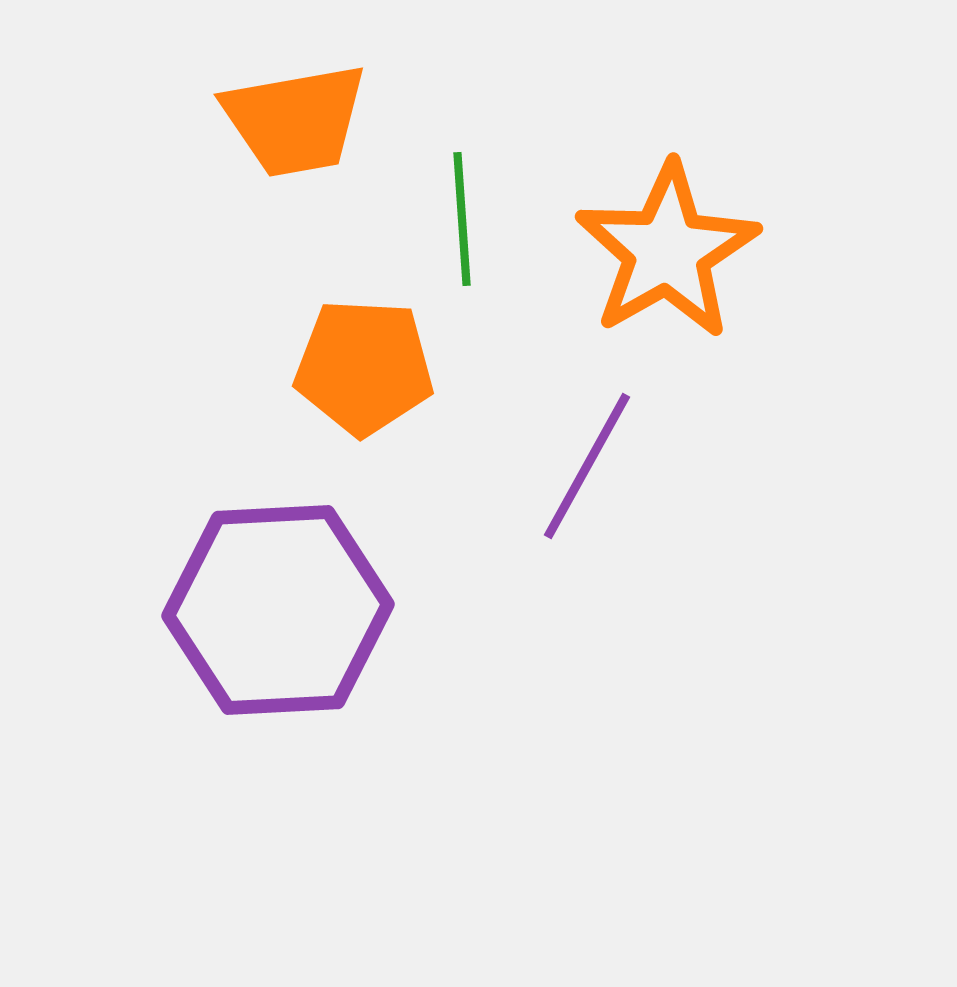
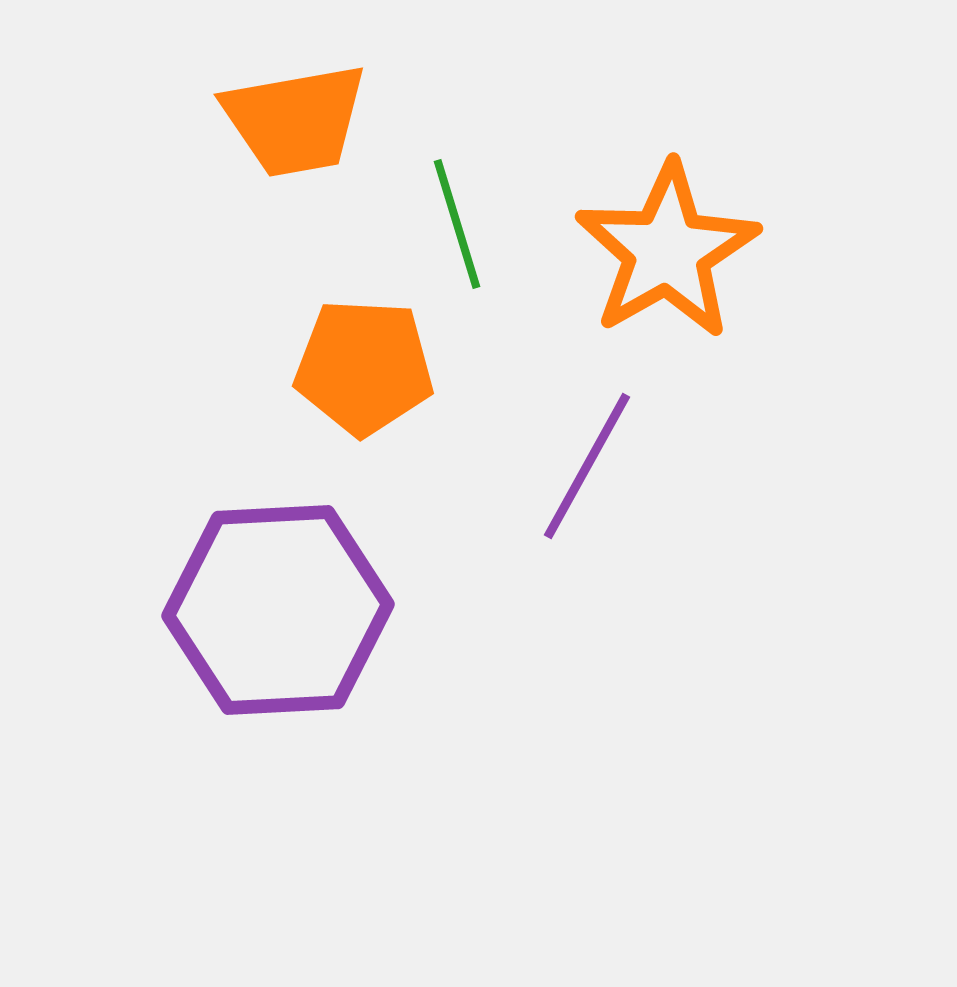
green line: moved 5 px left, 5 px down; rotated 13 degrees counterclockwise
